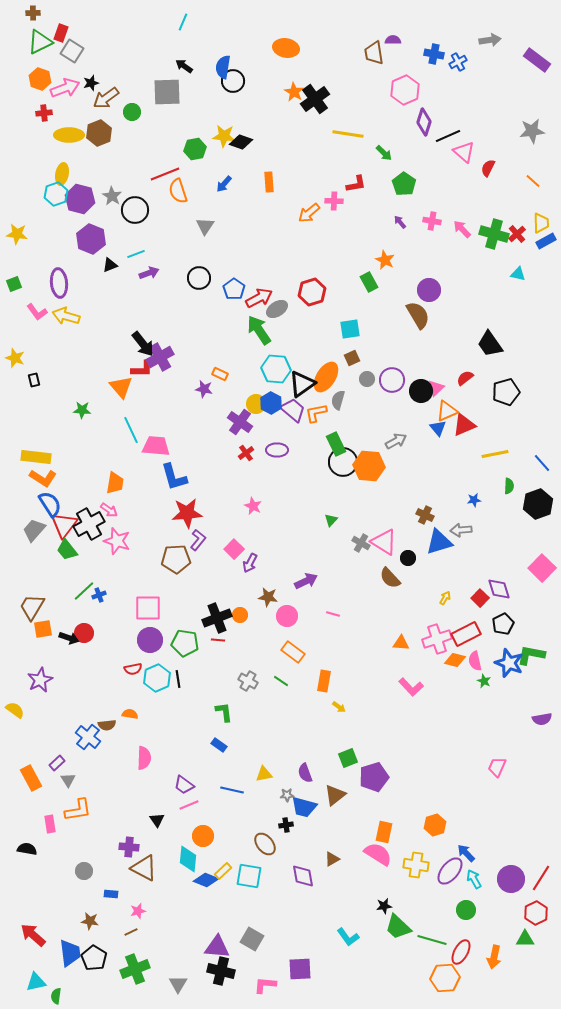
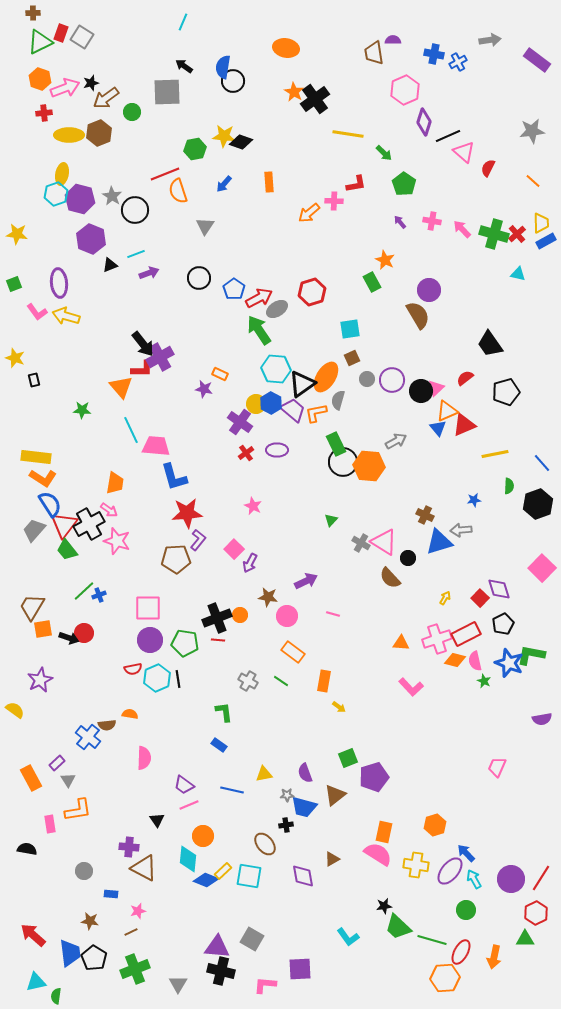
gray square at (72, 51): moved 10 px right, 14 px up
green rectangle at (369, 282): moved 3 px right
